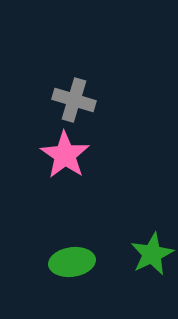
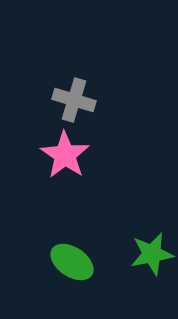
green star: rotated 15 degrees clockwise
green ellipse: rotated 42 degrees clockwise
